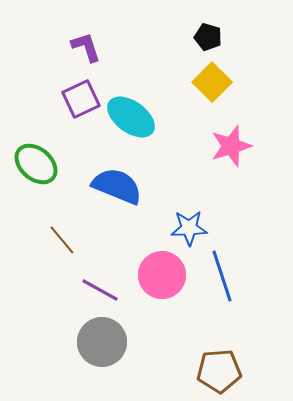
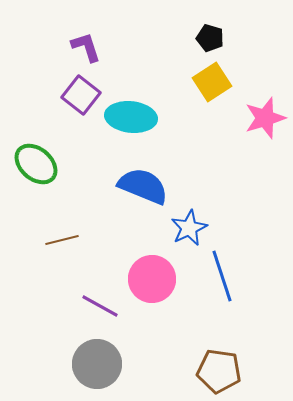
black pentagon: moved 2 px right, 1 px down
yellow square: rotated 12 degrees clockwise
purple square: moved 4 px up; rotated 27 degrees counterclockwise
cyan ellipse: rotated 30 degrees counterclockwise
pink star: moved 34 px right, 28 px up
blue semicircle: moved 26 px right
blue star: rotated 24 degrees counterclockwise
brown line: rotated 64 degrees counterclockwise
pink circle: moved 10 px left, 4 px down
purple line: moved 16 px down
gray circle: moved 5 px left, 22 px down
brown pentagon: rotated 12 degrees clockwise
